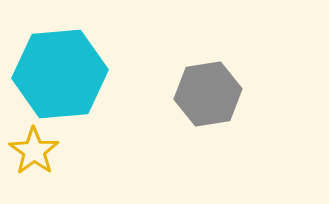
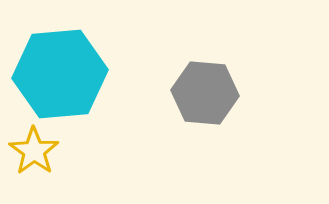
gray hexagon: moved 3 px left, 1 px up; rotated 14 degrees clockwise
